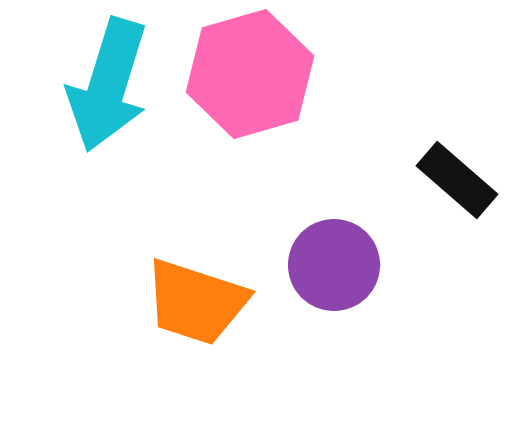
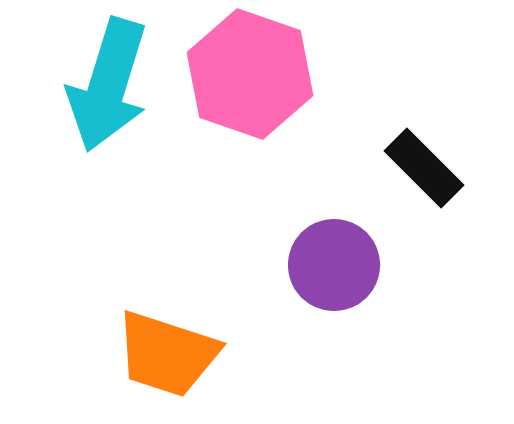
pink hexagon: rotated 25 degrees counterclockwise
black rectangle: moved 33 px left, 12 px up; rotated 4 degrees clockwise
orange trapezoid: moved 29 px left, 52 px down
